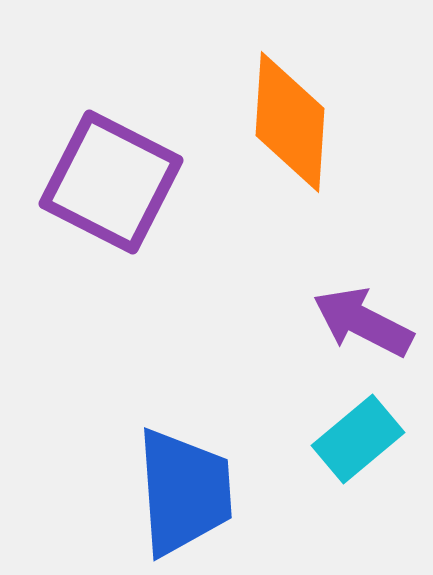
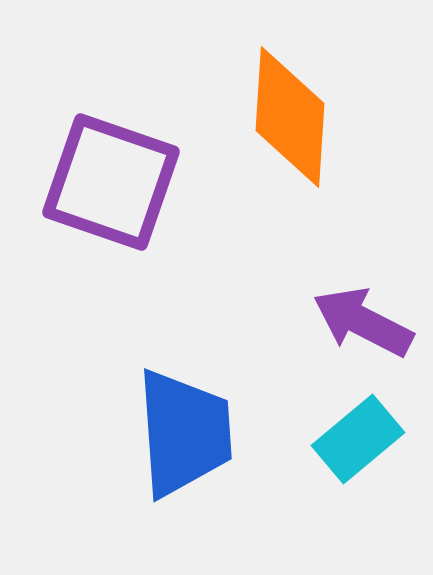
orange diamond: moved 5 px up
purple square: rotated 8 degrees counterclockwise
blue trapezoid: moved 59 px up
